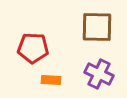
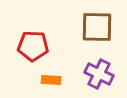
red pentagon: moved 2 px up
